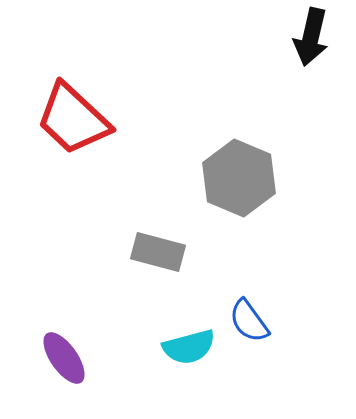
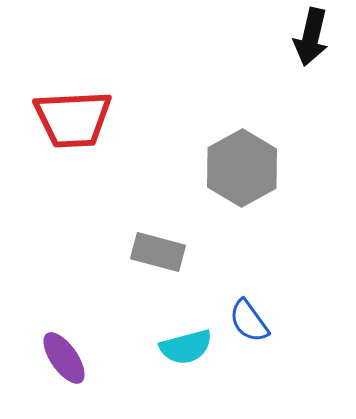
red trapezoid: rotated 46 degrees counterclockwise
gray hexagon: moved 3 px right, 10 px up; rotated 8 degrees clockwise
cyan semicircle: moved 3 px left
